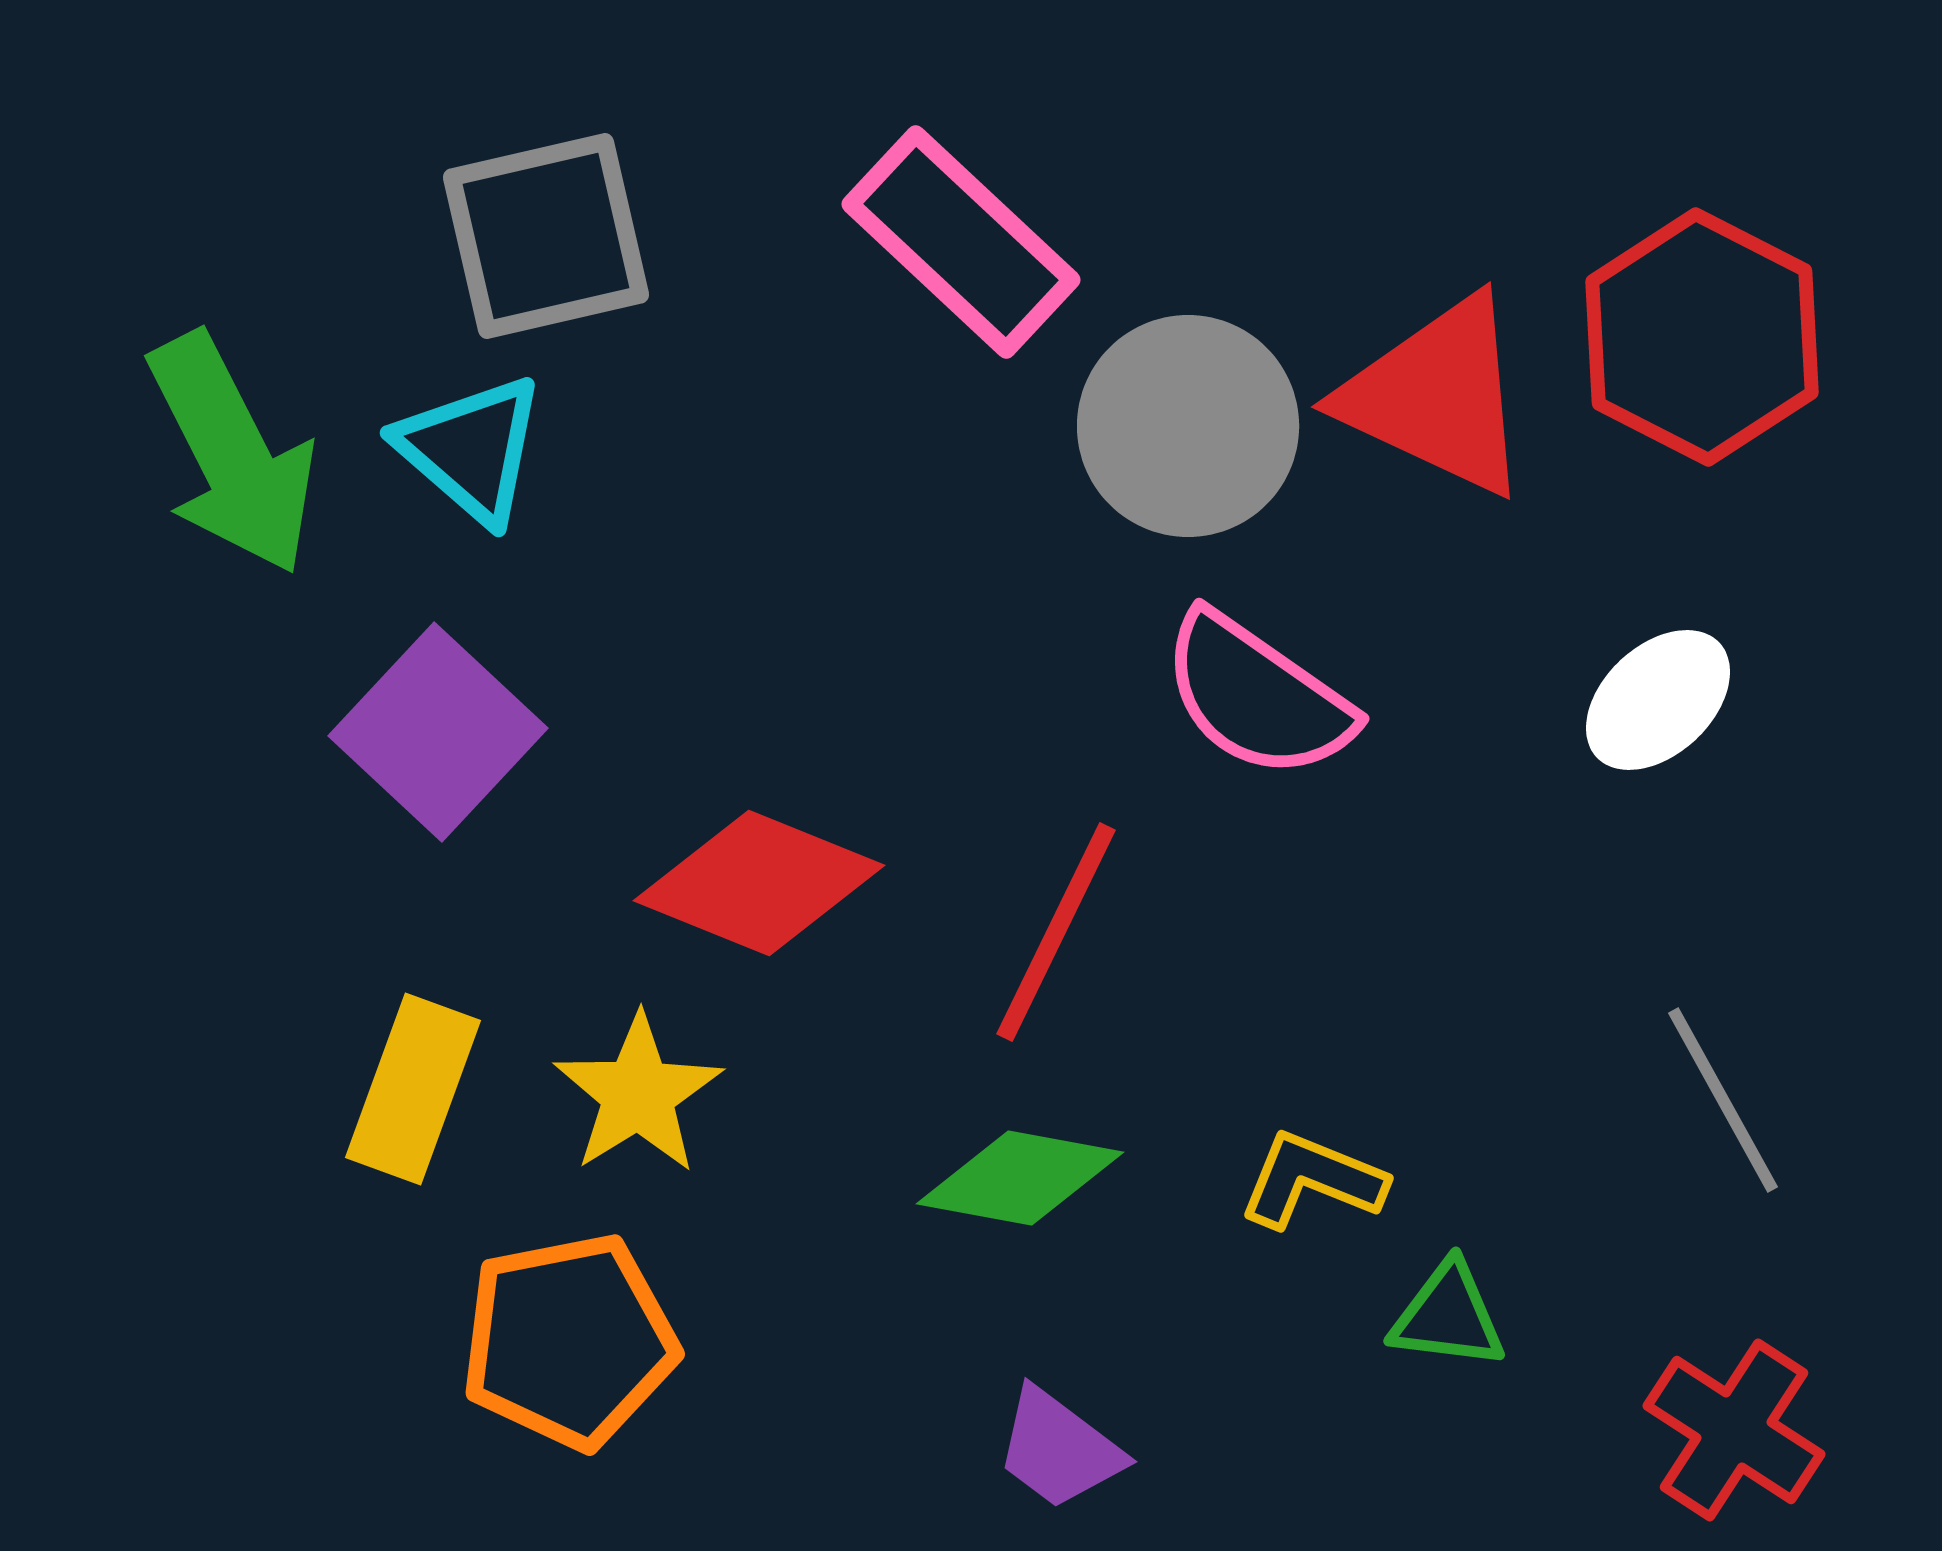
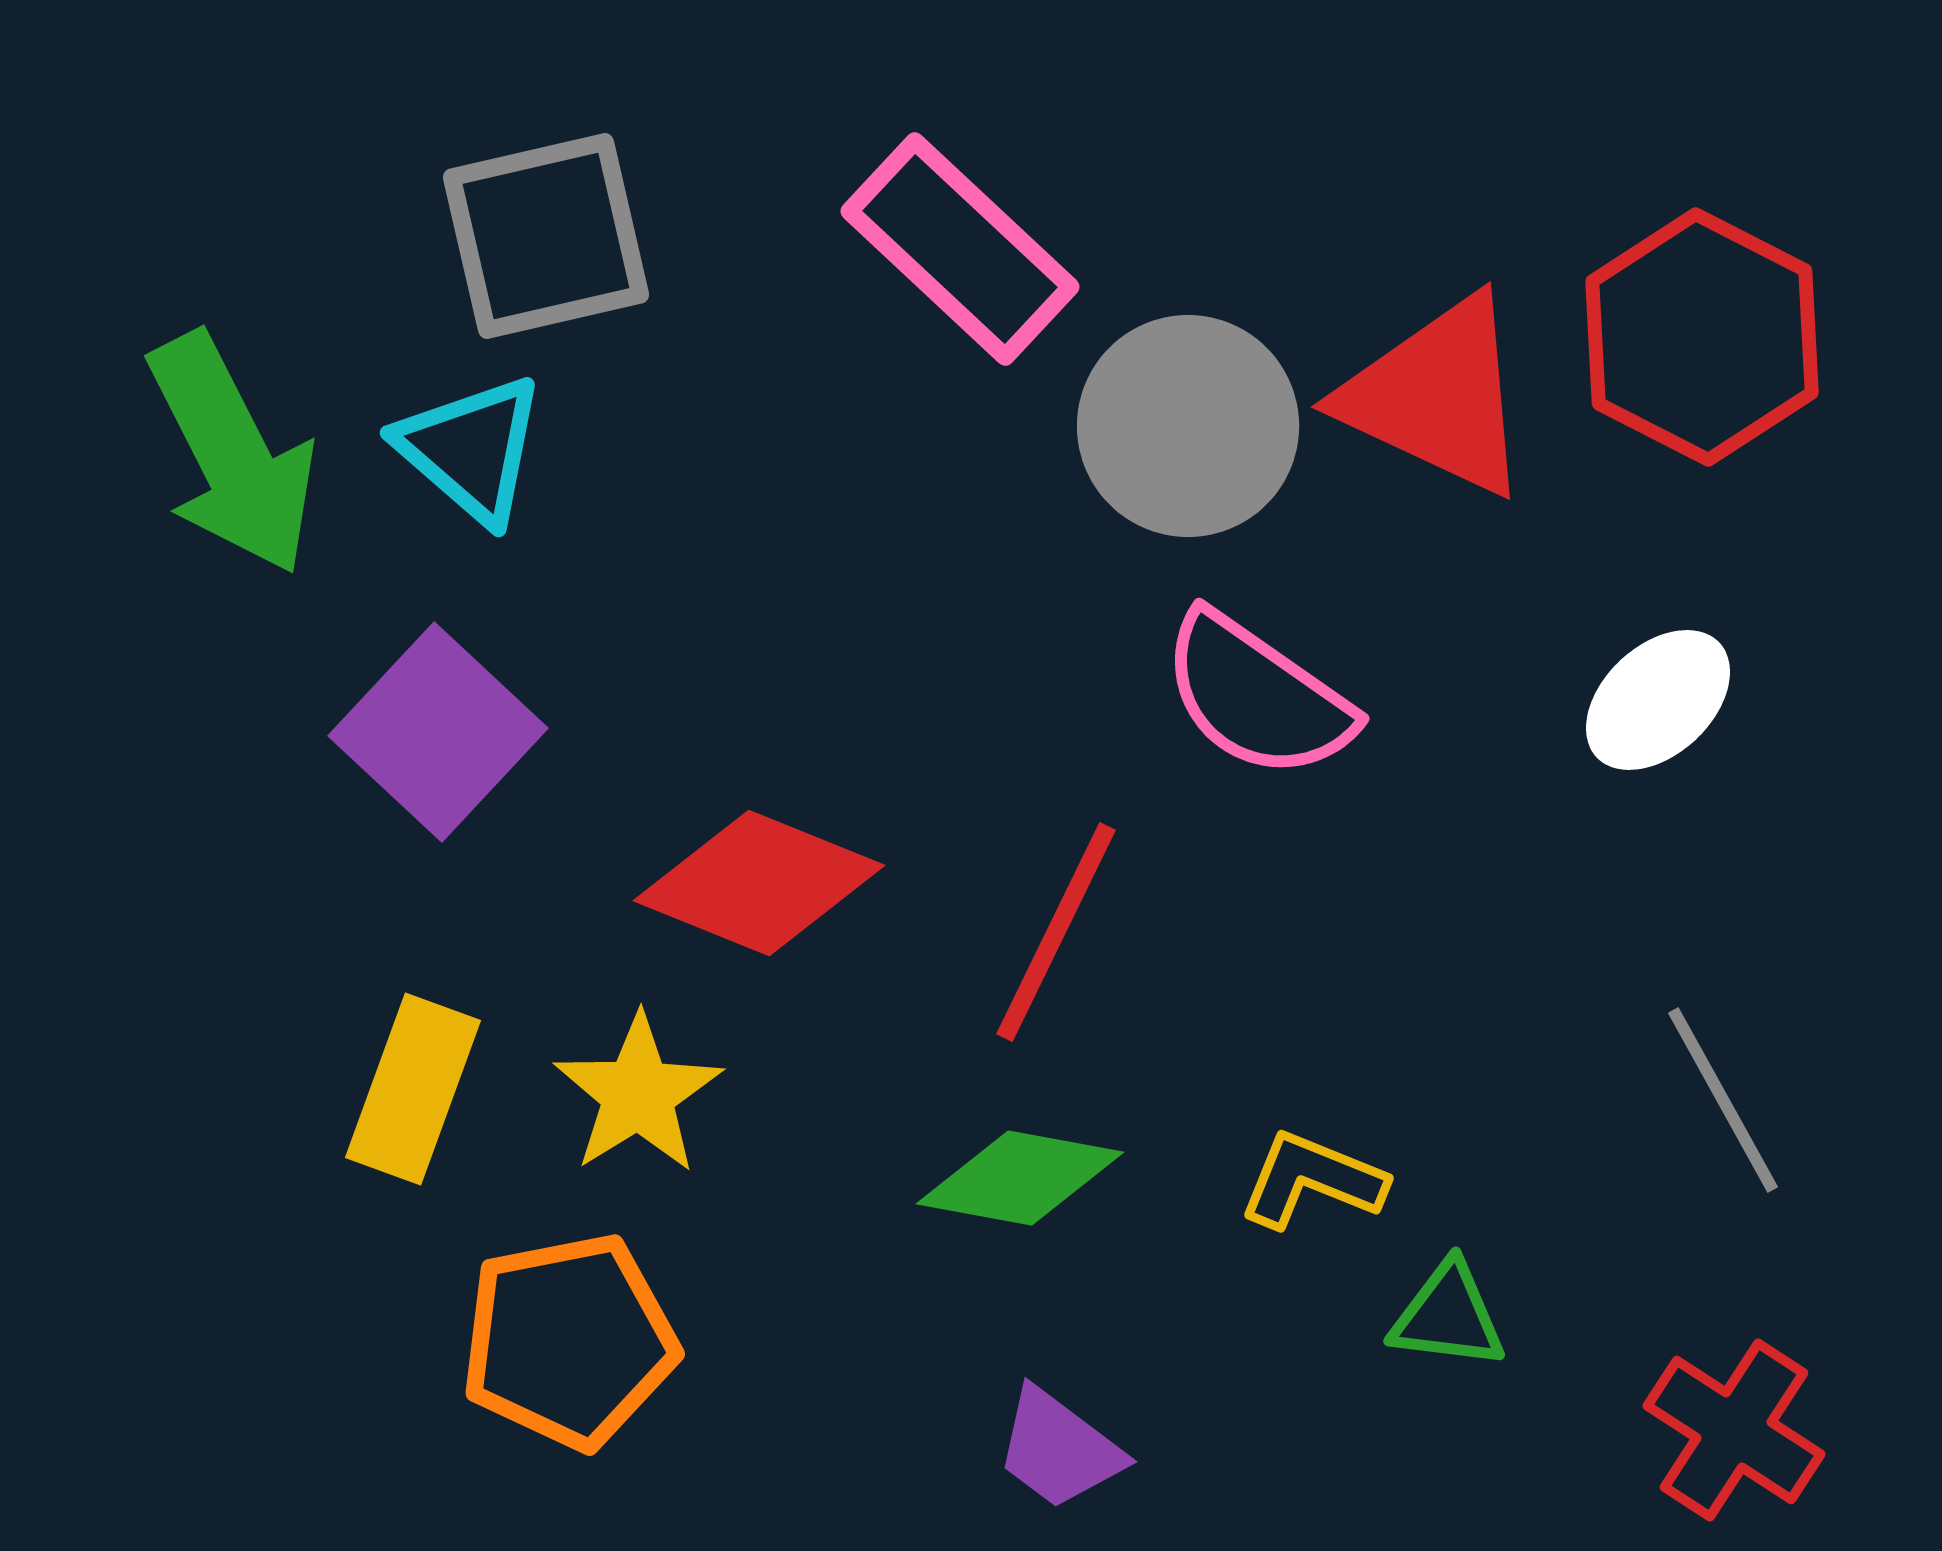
pink rectangle: moved 1 px left, 7 px down
